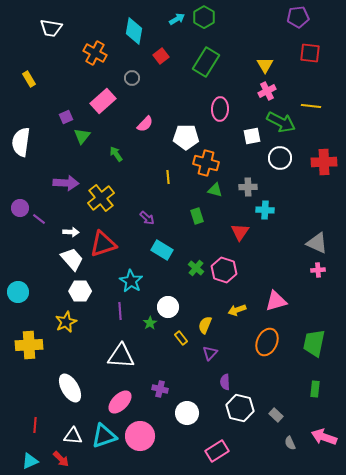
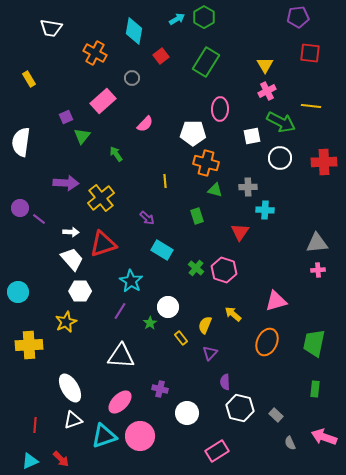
white pentagon at (186, 137): moved 7 px right, 4 px up
yellow line at (168, 177): moved 3 px left, 4 px down
gray triangle at (317, 243): rotated 30 degrees counterclockwise
yellow arrow at (237, 310): moved 4 px left, 4 px down; rotated 60 degrees clockwise
purple line at (120, 311): rotated 36 degrees clockwise
white triangle at (73, 436): moved 16 px up; rotated 24 degrees counterclockwise
